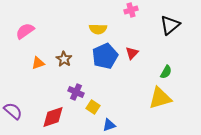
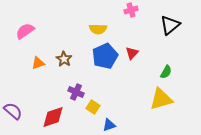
yellow triangle: moved 1 px right, 1 px down
